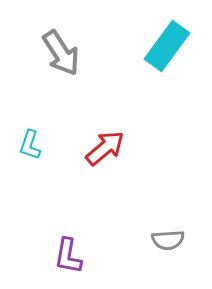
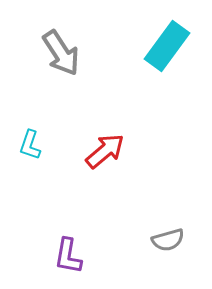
red arrow: moved 3 px down
gray semicircle: rotated 12 degrees counterclockwise
